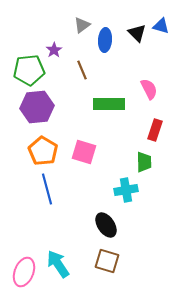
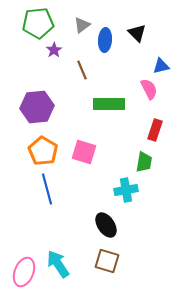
blue triangle: moved 40 px down; rotated 30 degrees counterclockwise
green pentagon: moved 9 px right, 47 px up
green trapezoid: rotated 10 degrees clockwise
